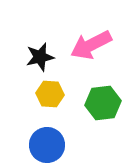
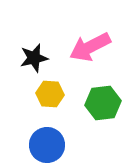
pink arrow: moved 1 px left, 2 px down
black star: moved 6 px left, 1 px down
